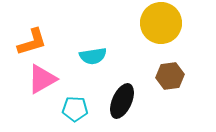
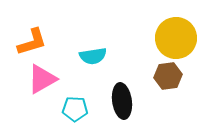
yellow circle: moved 15 px right, 15 px down
brown hexagon: moved 2 px left
black ellipse: rotated 32 degrees counterclockwise
